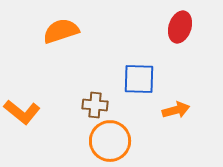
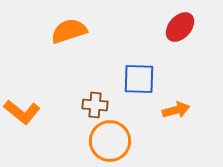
red ellipse: rotated 24 degrees clockwise
orange semicircle: moved 8 px right
